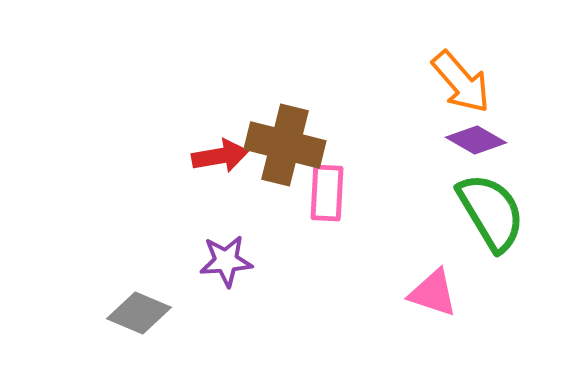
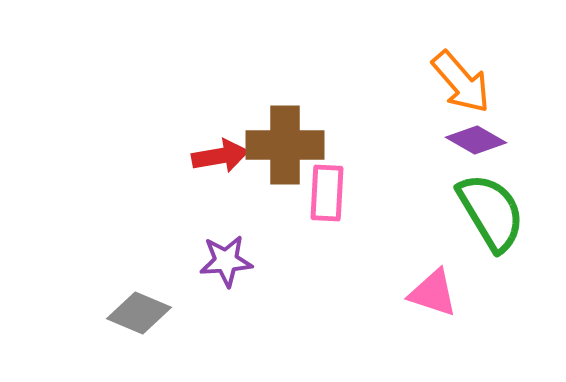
brown cross: rotated 14 degrees counterclockwise
